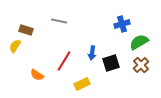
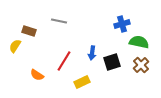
brown rectangle: moved 3 px right, 1 px down
green semicircle: rotated 42 degrees clockwise
black square: moved 1 px right, 1 px up
yellow rectangle: moved 2 px up
